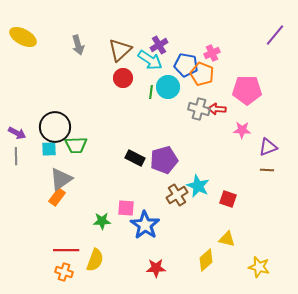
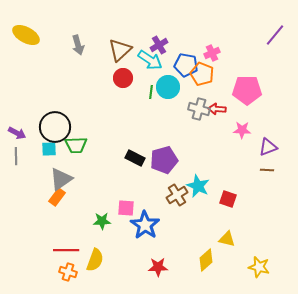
yellow ellipse: moved 3 px right, 2 px up
red star: moved 2 px right, 1 px up
orange cross: moved 4 px right
